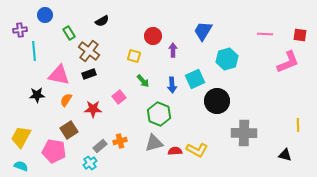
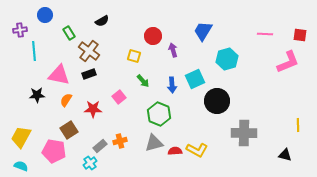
purple arrow: rotated 16 degrees counterclockwise
